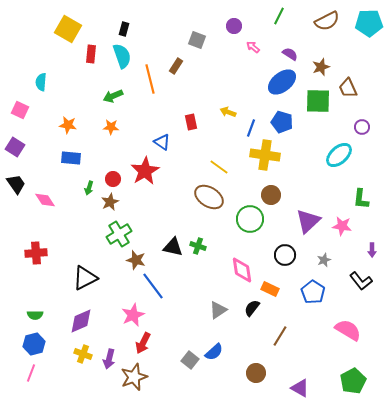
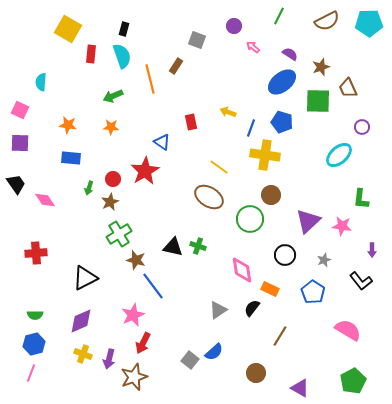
purple square at (15, 147): moved 5 px right, 4 px up; rotated 30 degrees counterclockwise
